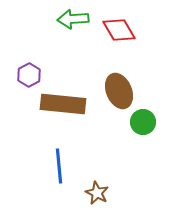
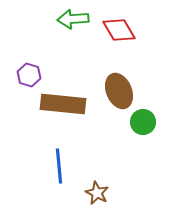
purple hexagon: rotated 15 degrees counterclockwise
